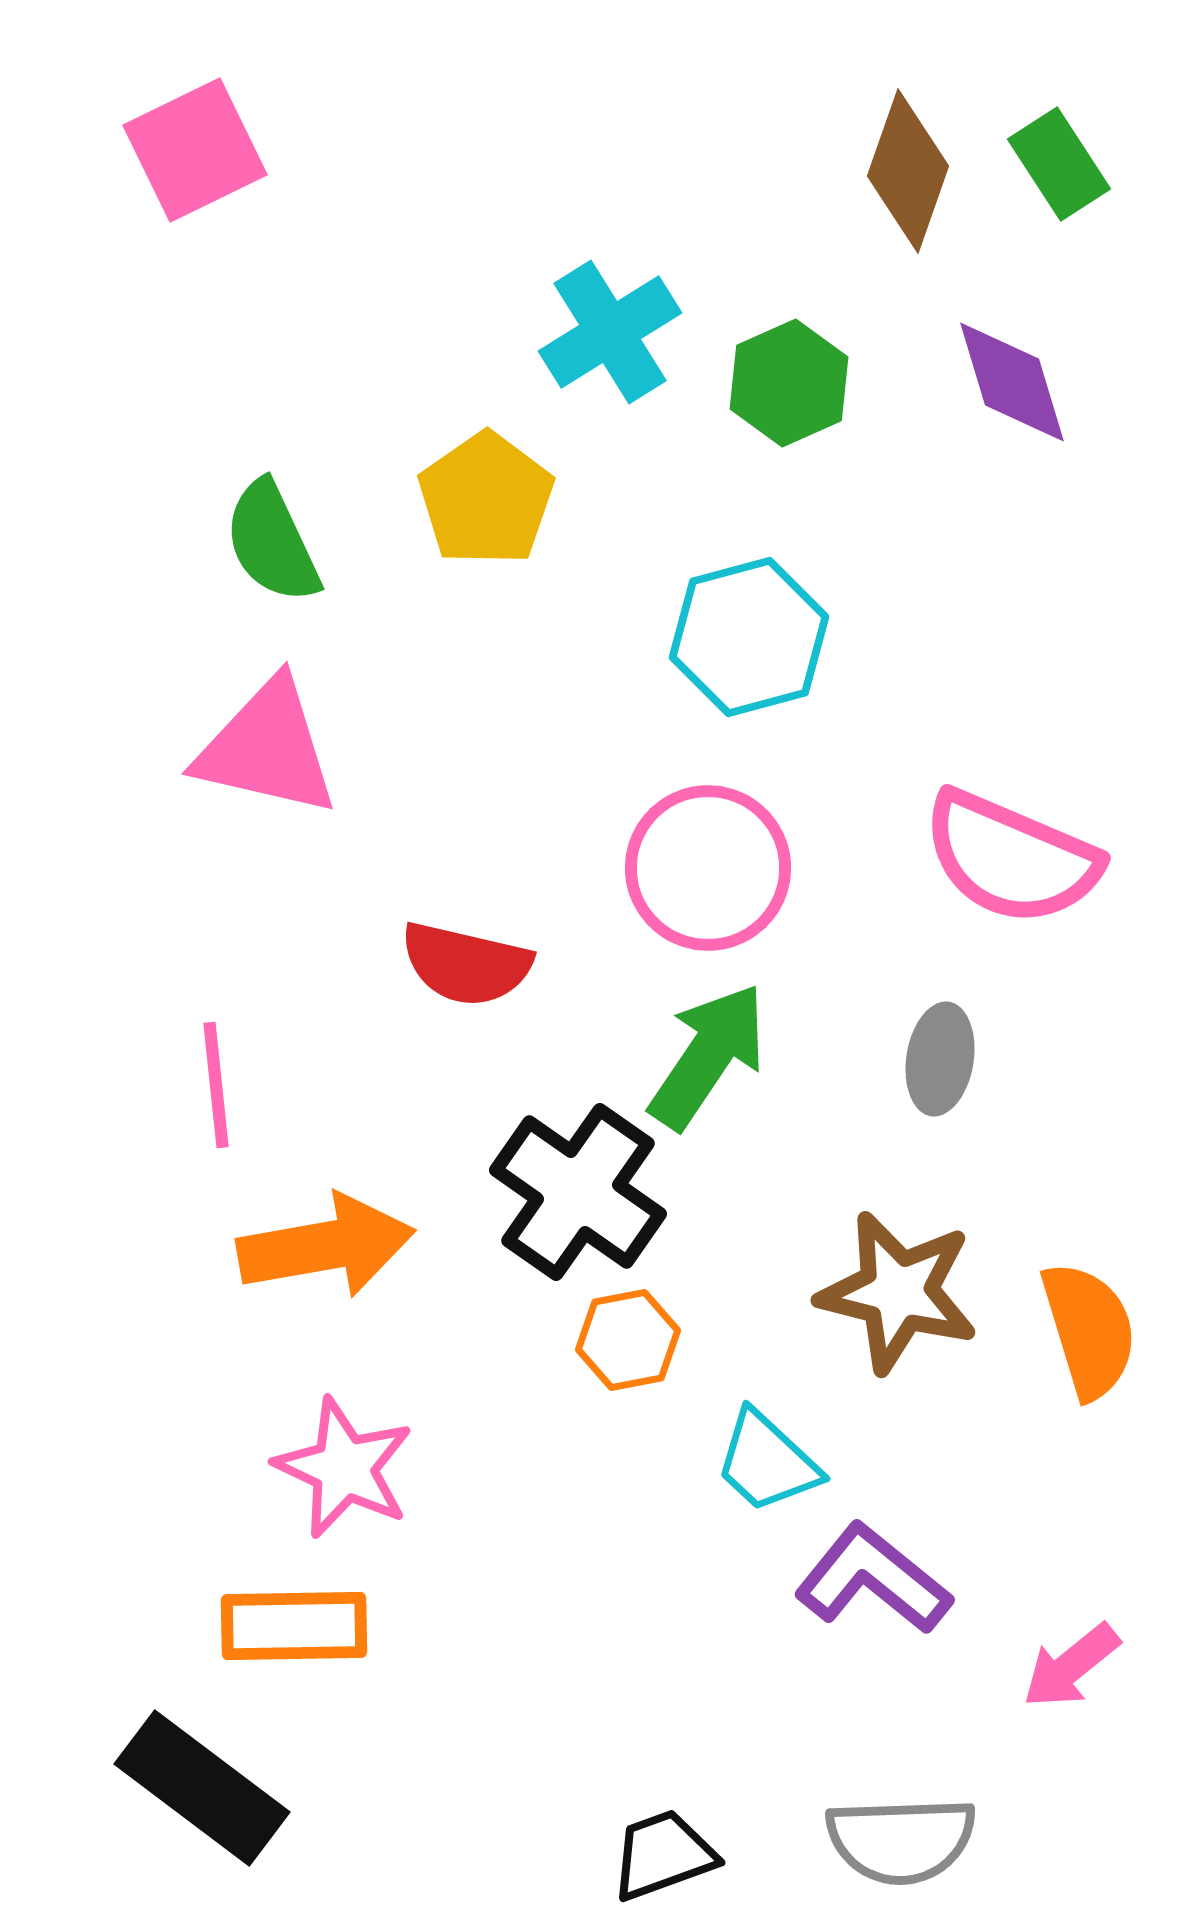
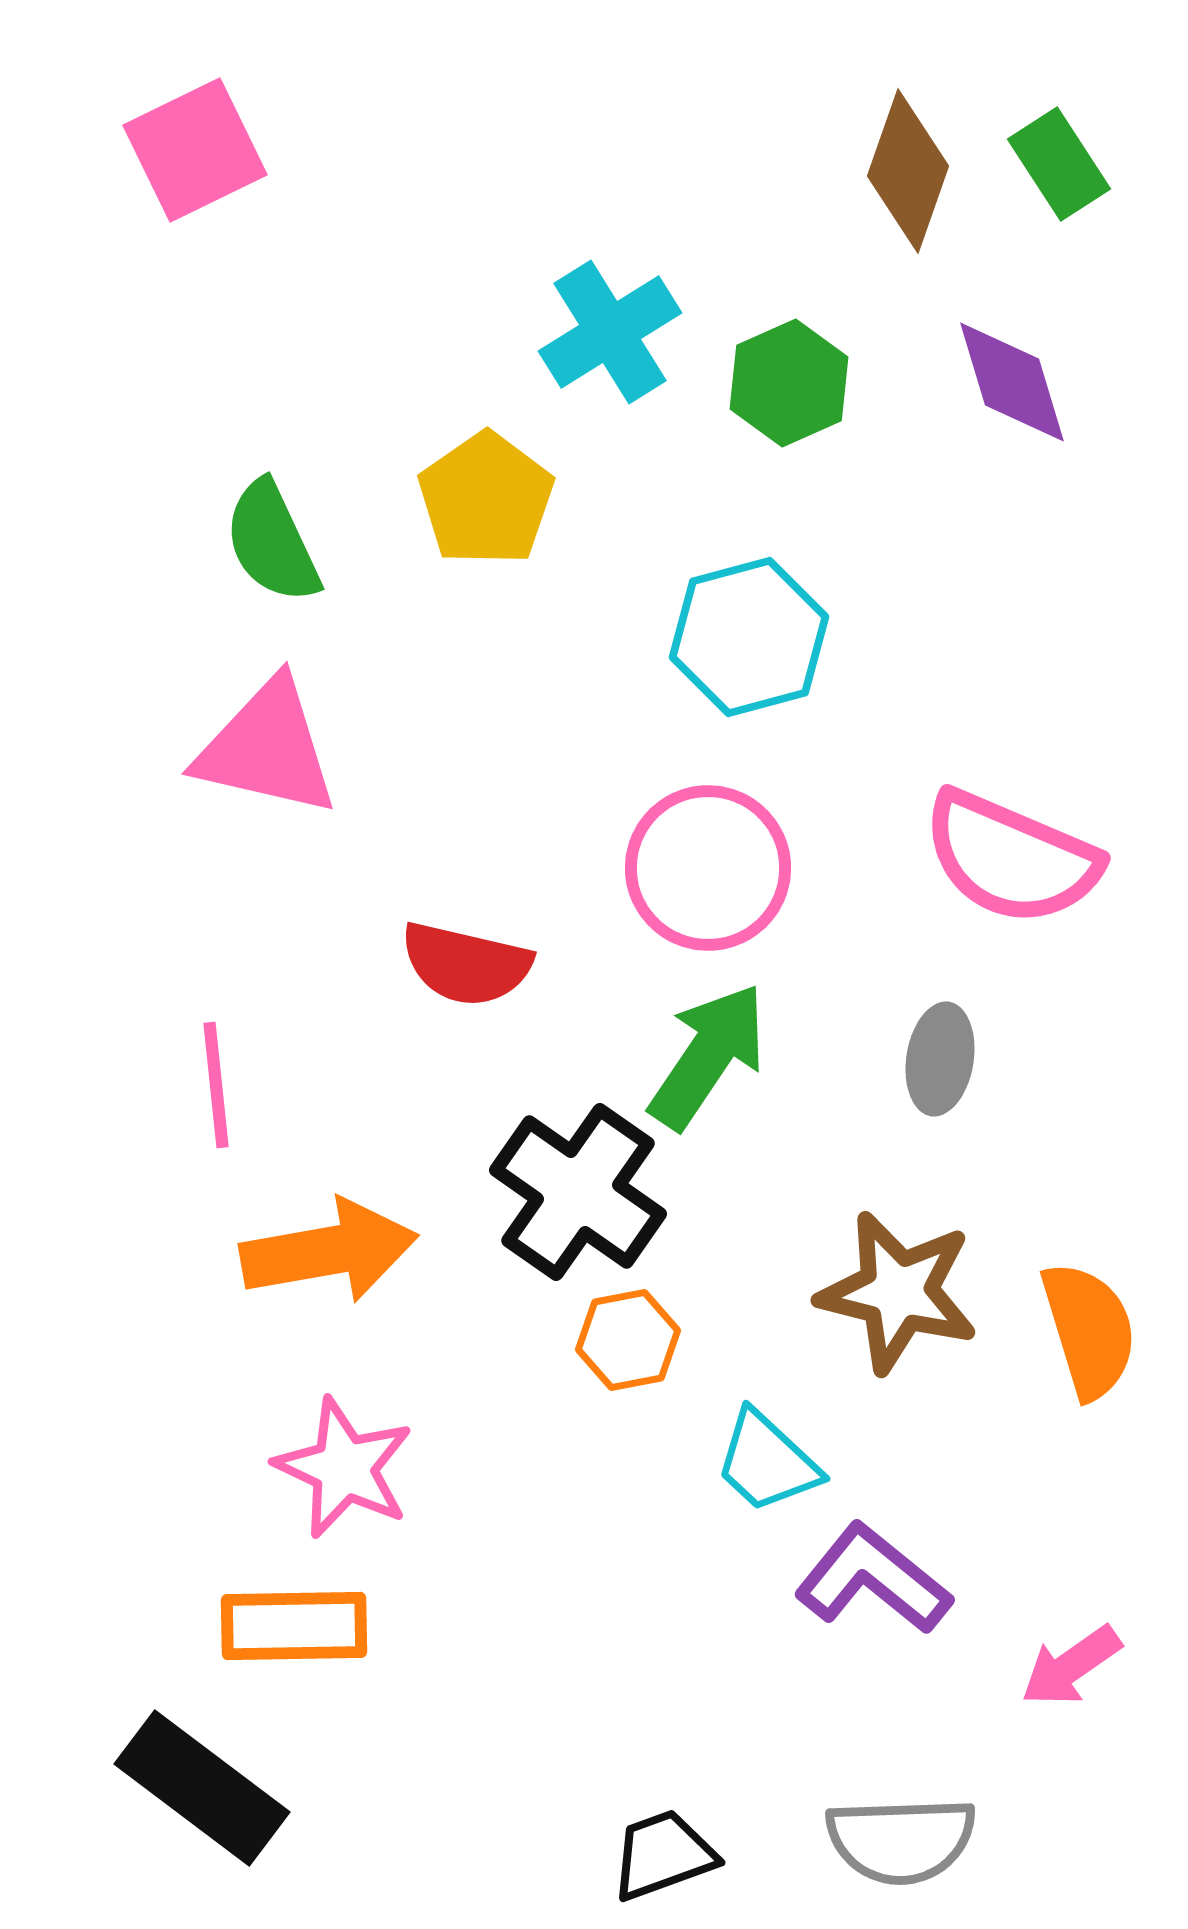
orange arrow: moved 3 px right, 5 px down
pink arrow: rotated 4 degrees clockwise
